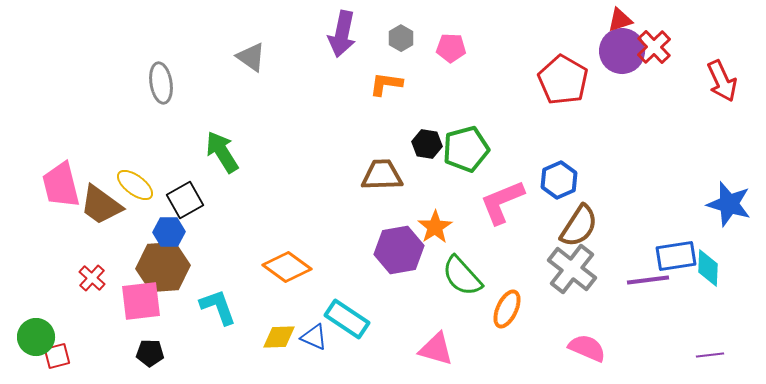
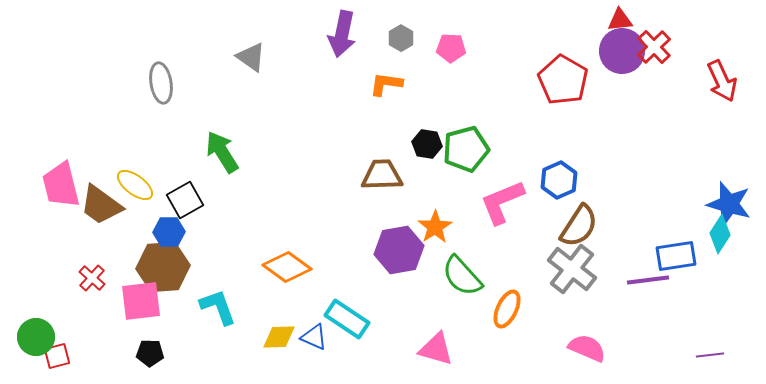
red triangle at (620, 20): rotated 12 degrees clockwise
cyan diamond at (708, 268): moved 12 px right, 34 px up; rotated 30 degrees clockwise
